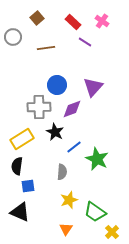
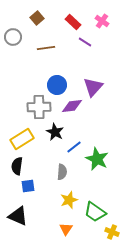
purple diamond: moved 3 px up; rotated 15 degrees clockwise
black triangle: moved 2 px left, 4 px down
yellow cross: rotated 24 degrees counterclockwise
